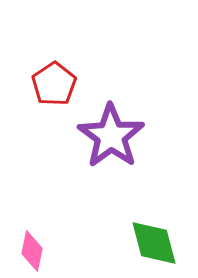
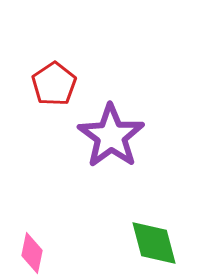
pink diamond: moved 2 px down
